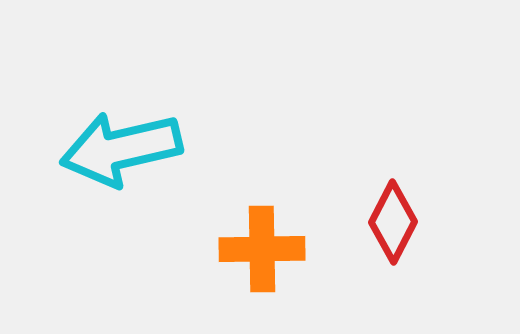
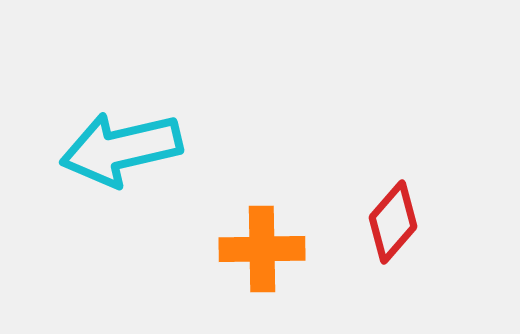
red diamond: rotated 14 degrees clockwise
